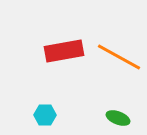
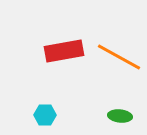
green ellipse: moved 2 px right, 2 px up; rotated 15 degrees counterclockwise
